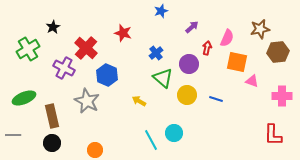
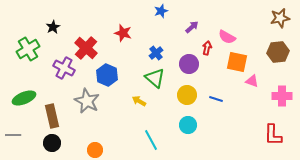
brown star: moved 20 px right, 11 px up
pink semicircle: moved 1 px up; rotated 96 degrees clockwise
green triangle: moved 8 px left
cyan circle: moved 14 px right, 8 px up
